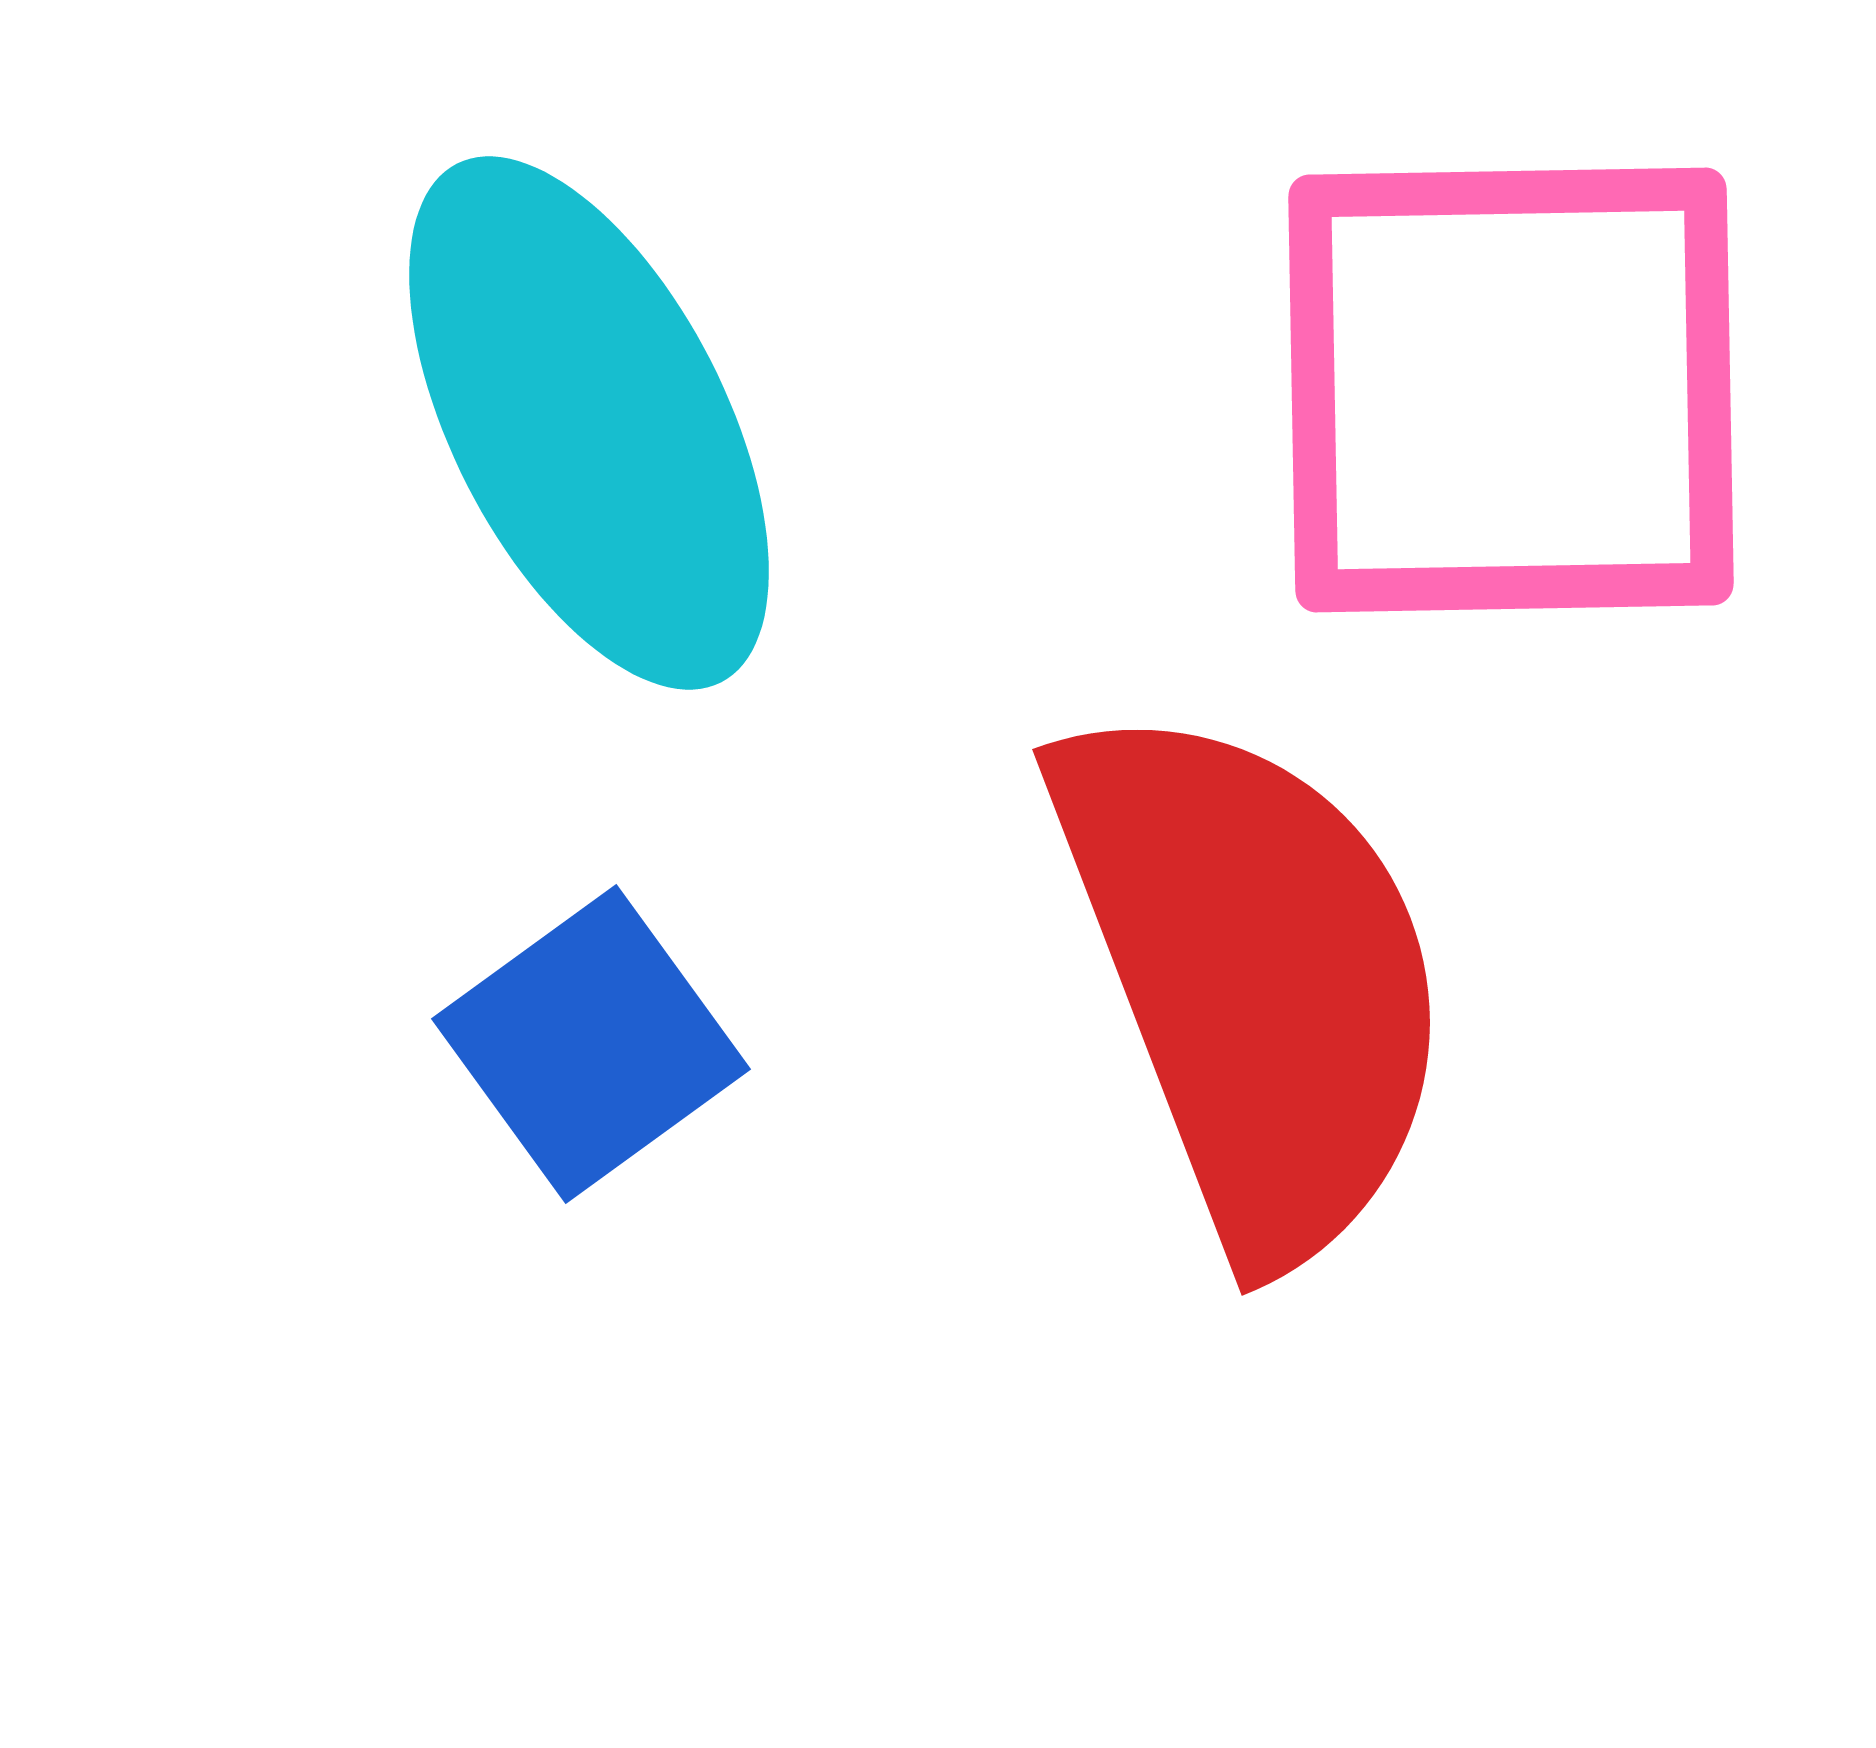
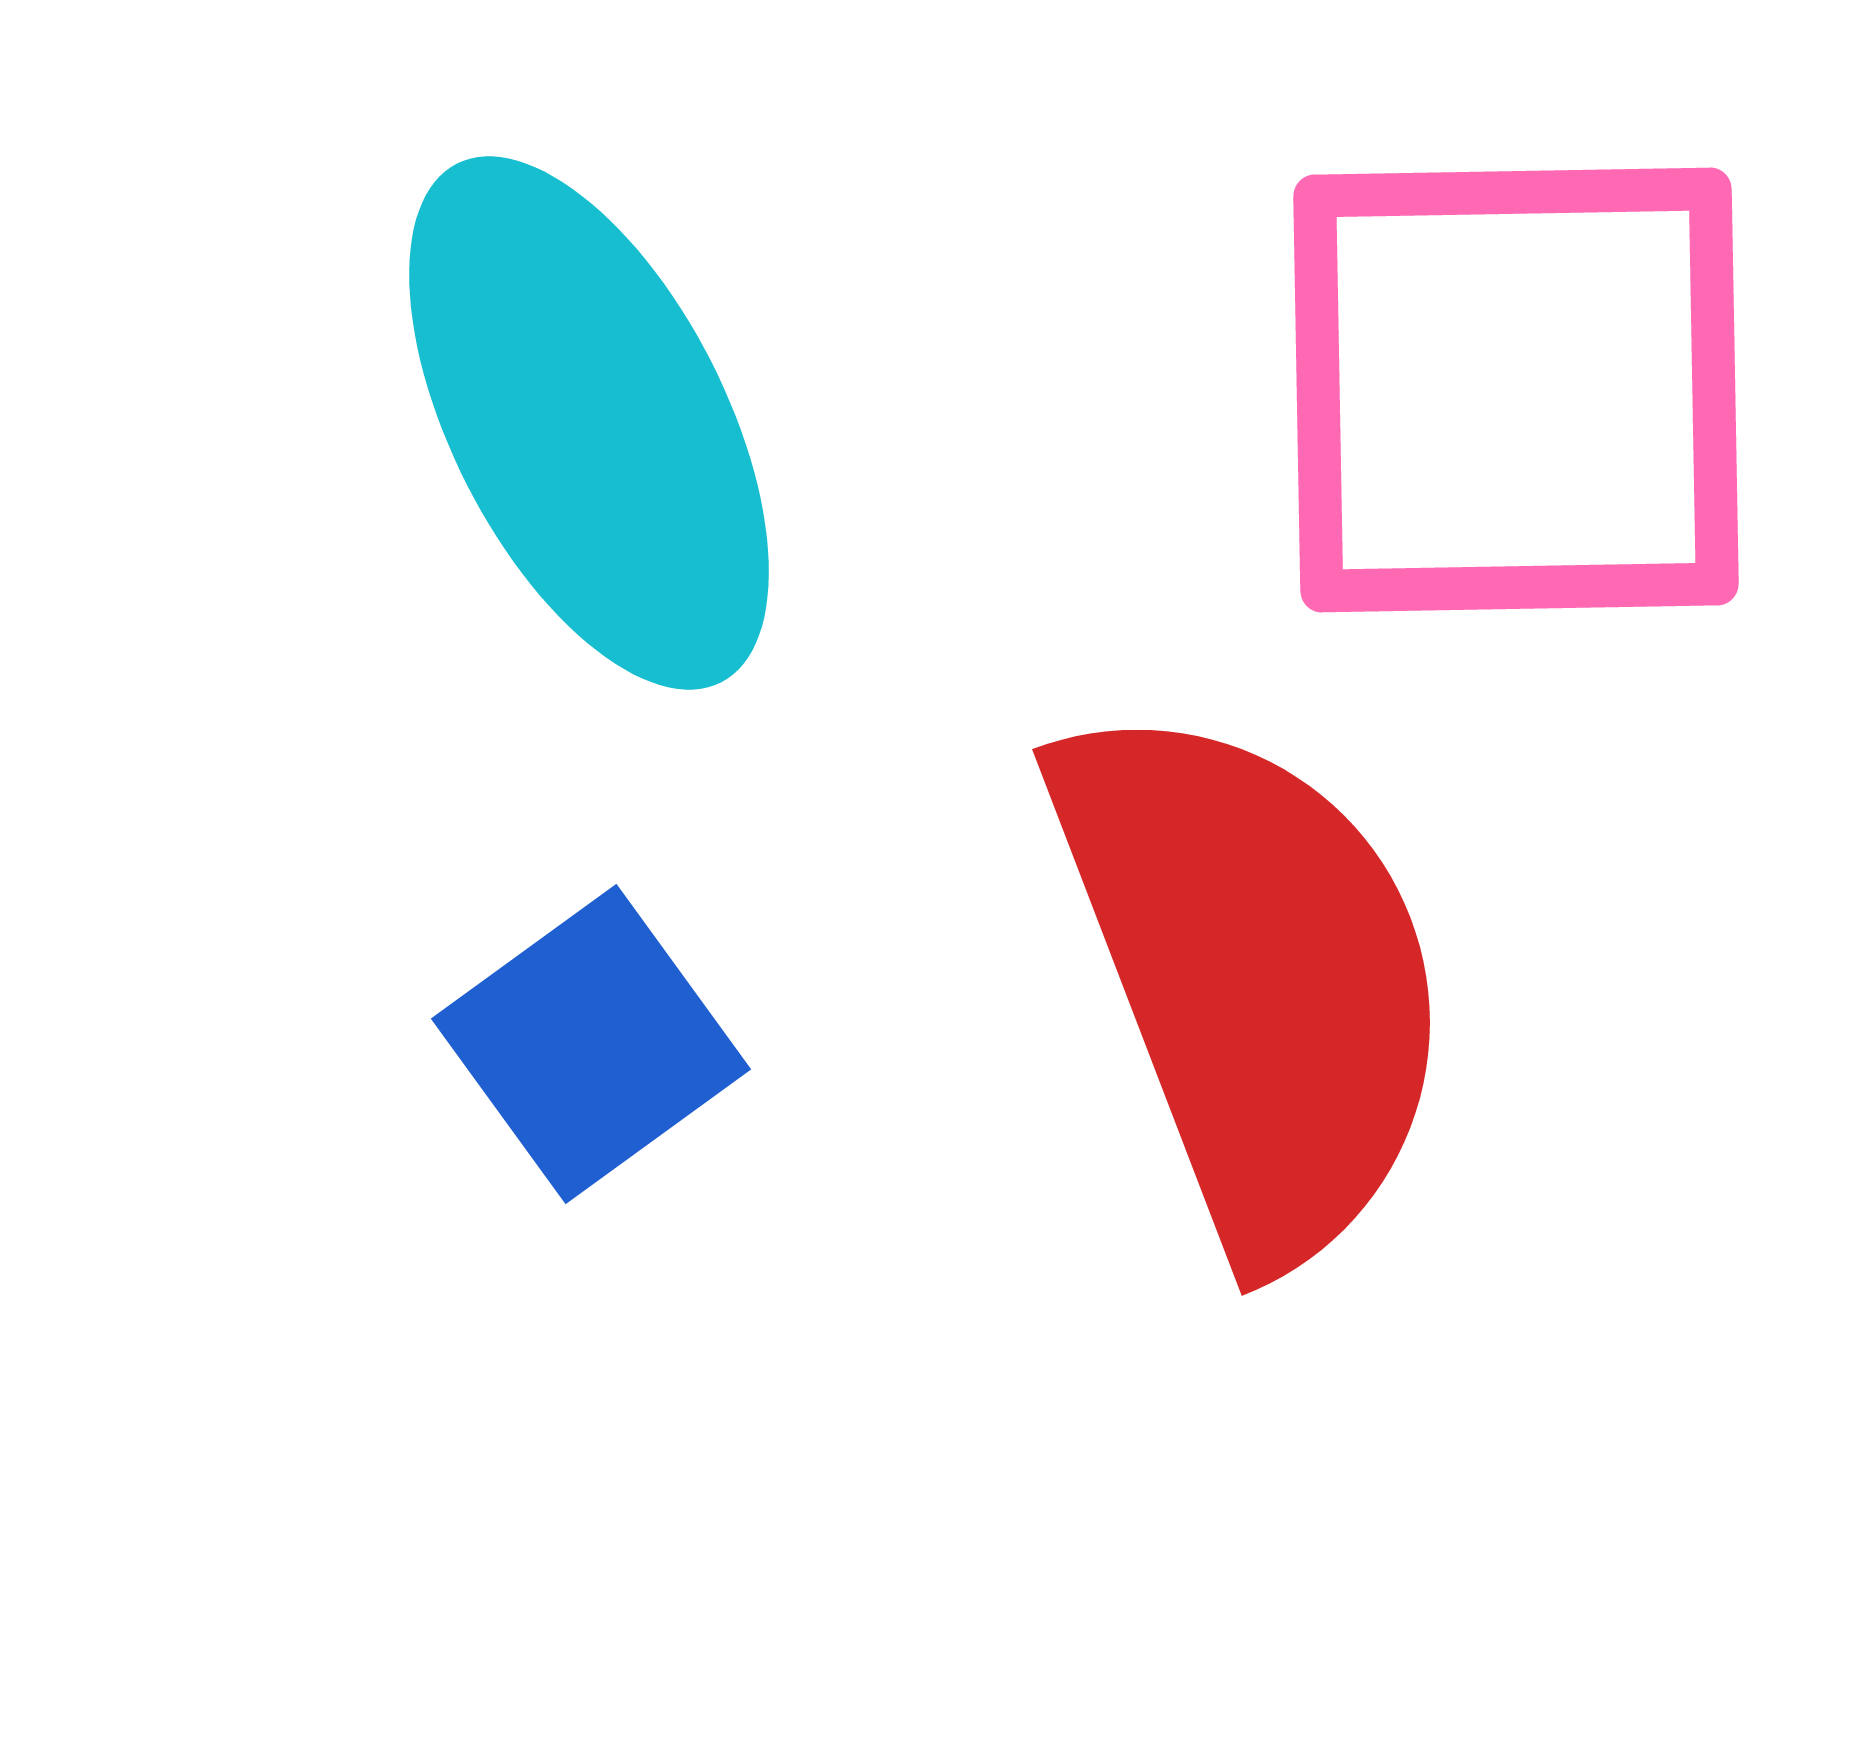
pink square: moved 5 px right
